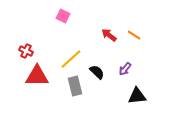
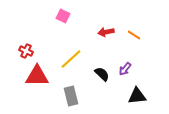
red arrow: moved 3 px left, 3 px up; rotated 49 degrees counterclockwise
black semicircle: moved 5 px right, 2 px down
gray rectangle: moved 4 px left, 10 px down
